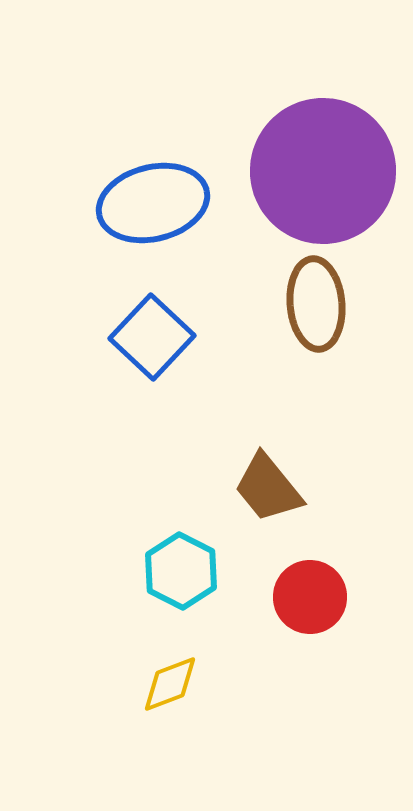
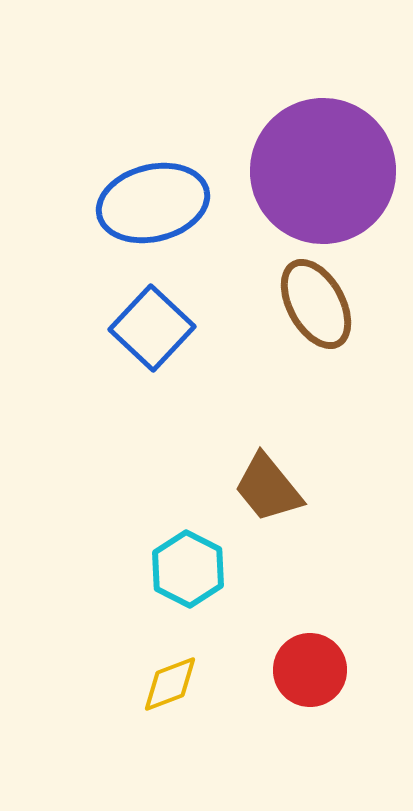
brown ellipse: rotated 24 degrees counterclockwise
blue square: moved 9 px up
cyan hexagon: moved 7 px right, 2 px up
red circle: moved 73 px down
